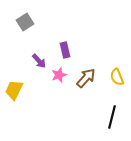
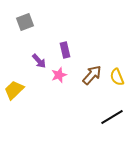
gray square: rotated 12 degrees clockwise
brown arrow: moved 6 px right, 3 px up
yellow trapezoid: rotated 20 degrees clockwise
black line: rotated 45 degrees clockwise
